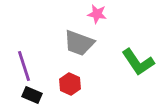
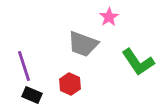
pink star: moved 12 px right, 3 px down; rotated 30 degrees clockwise
gray trapezoid: moved 4 px right, 1 px down
